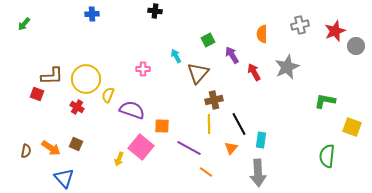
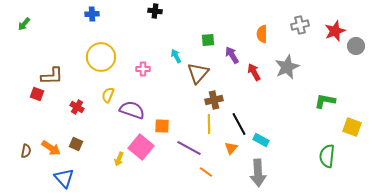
green square: rotated 24 degrees clockwise
yellow circle: moved 15 px right, 22 px up
cyan rectangle: rotated 70 degrees counterclockwise
